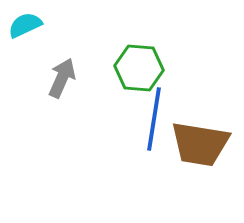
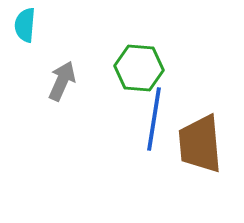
cyan semicircle: rotated 60 degrees counterclockwise
gray arrow: moved 3 px down
brown trapezoid: rotated 76 degrees clockwise
